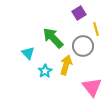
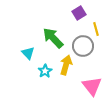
pink triangle: moved 1 px up
